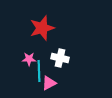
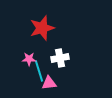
white cross: rotated 24 degrees counterclockwise
cyan line: rotated 15 degrees counterclockwise
pink triangle: rotated 21 degrees clockwise
